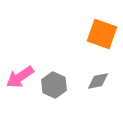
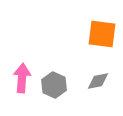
orange square: rotated 12 degrees counterclockwise
pink arrow: moved 2 px right, 1 px down; rotated 128 degrees clockwise
